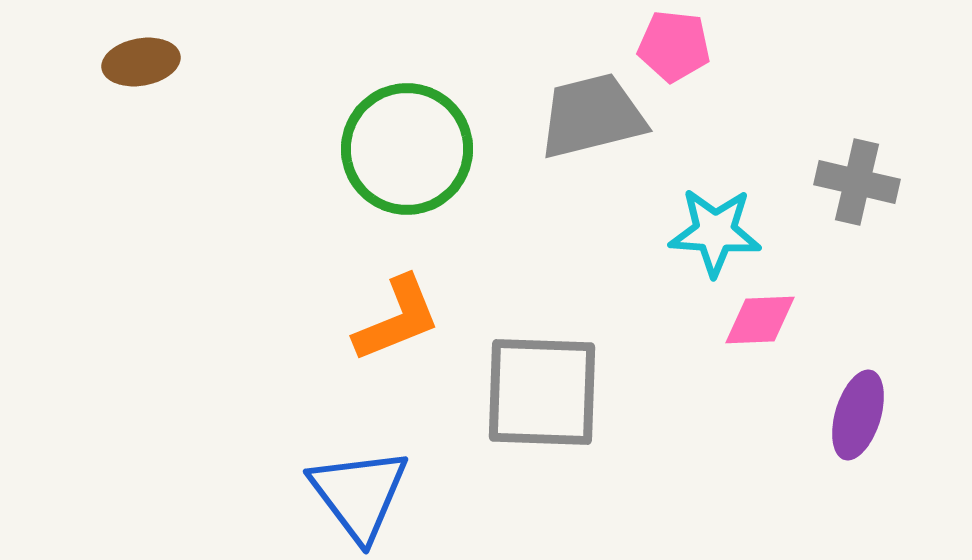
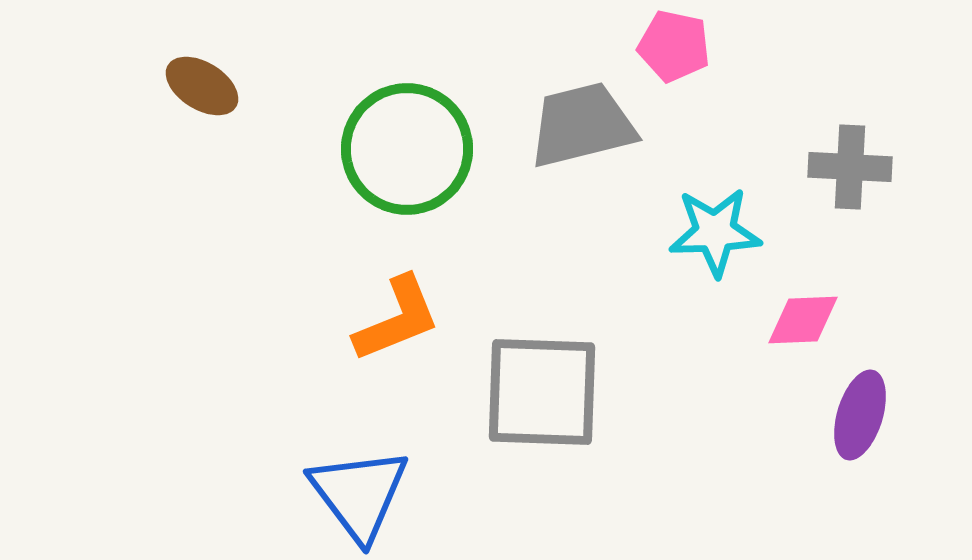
pink pentagon: rotated 6 degrees clockwise
brown ellipse: moved 61 px right, 24 px down; rotated 42 degrees clockwise
gray trapezoid: moved 10 px left, 9 px down
gray cross: moved 7 px left, 15 px up; rotated 10 degrees counterclockwise
cyan star: rotated 6 degrees counterclockwise
pink diamond: moved 43 px right
purple ellipse: moved 2 px right
